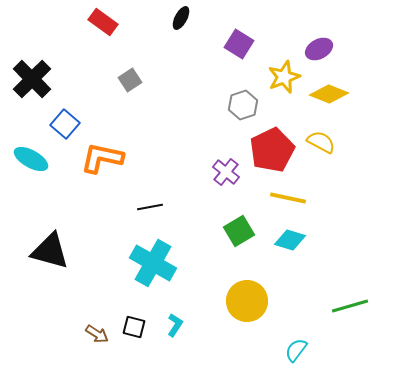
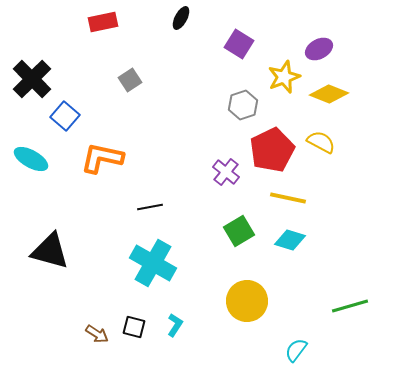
red rectangle: rotated 48 degrees counterclockwise
blue square: moved 8 px up
